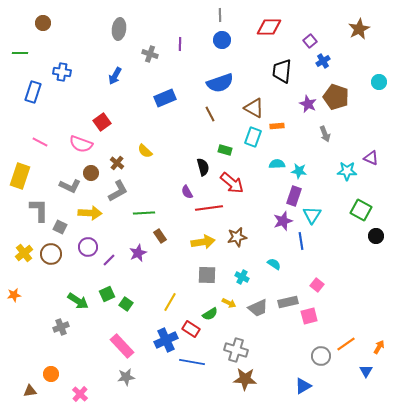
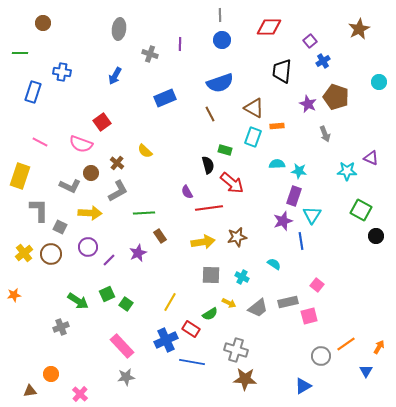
black semicircle at (203, 167): moved 5 px right, 2 px up
gray square at (207, 275): moved 4 px right
gray trapezoid at (258, 308): rotated 15 degrees counterclockwise
